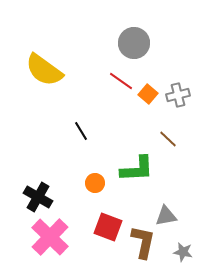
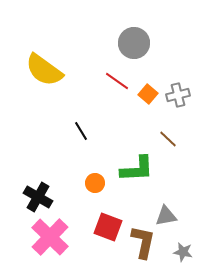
red line: moved 4 px left
